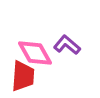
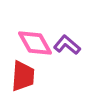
pink diamond: moved 10 px up
